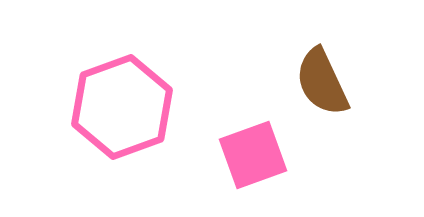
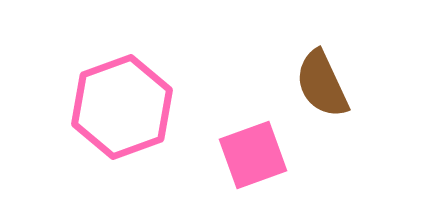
brown semicircle: moved 2 px down
